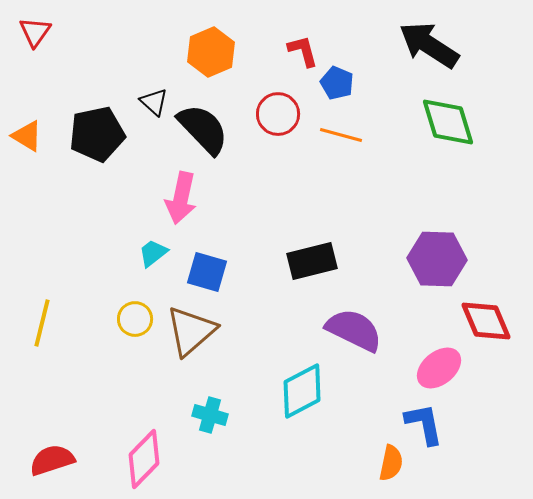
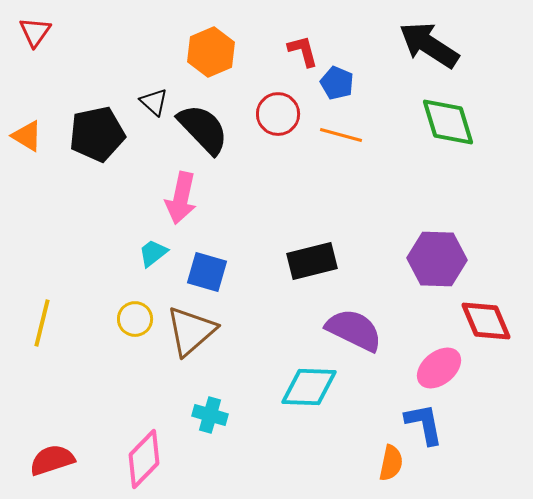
cyan diamond: moved 7 px right, 4 px up; rotated 30 degrees clockwise
